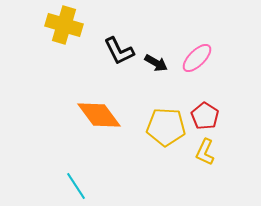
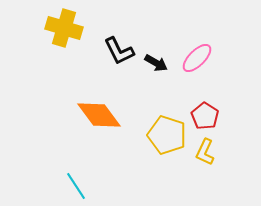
yellow cross: moved 3 px down
yellow pentagon: moved 1 px right, 8 px down; rotated 15 degrees clockwise
